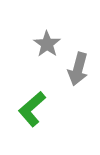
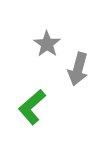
green L-shape: moved 2 px up
